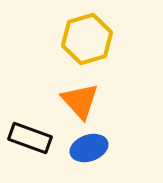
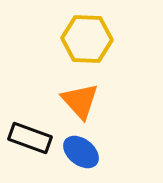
yellow hexagon: rotated 18 degrees clockwise
blue ellipse: moved 8 px left, 4 px down; rotated 57 degrees clockwise
